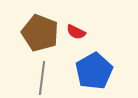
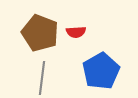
red semicircle: rotated 30 degrees counterclockwise
blue pentagon: moved 7 px right
